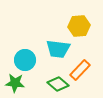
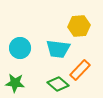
cyan circle: moved 5 px left, 12 px up
